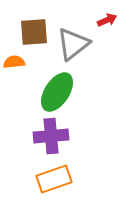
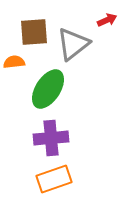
green ellipse: moved 9 px left, 3 px up
purple cross: moved 2 px down
